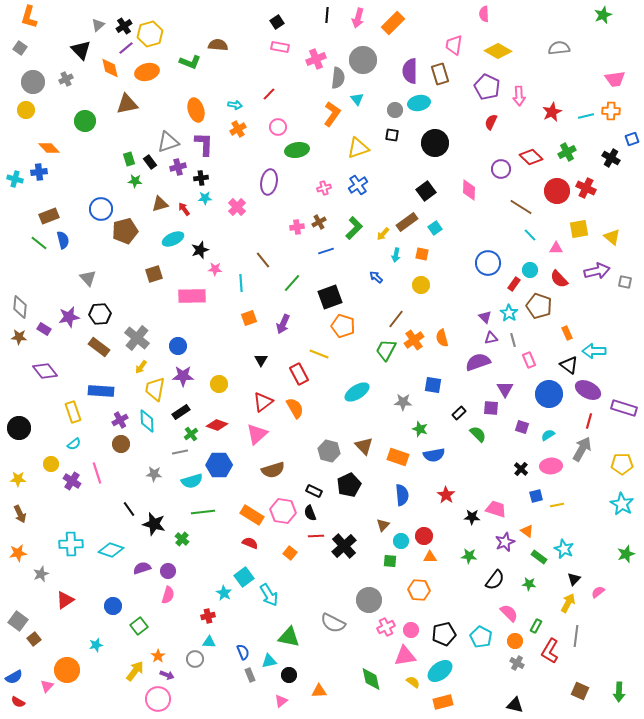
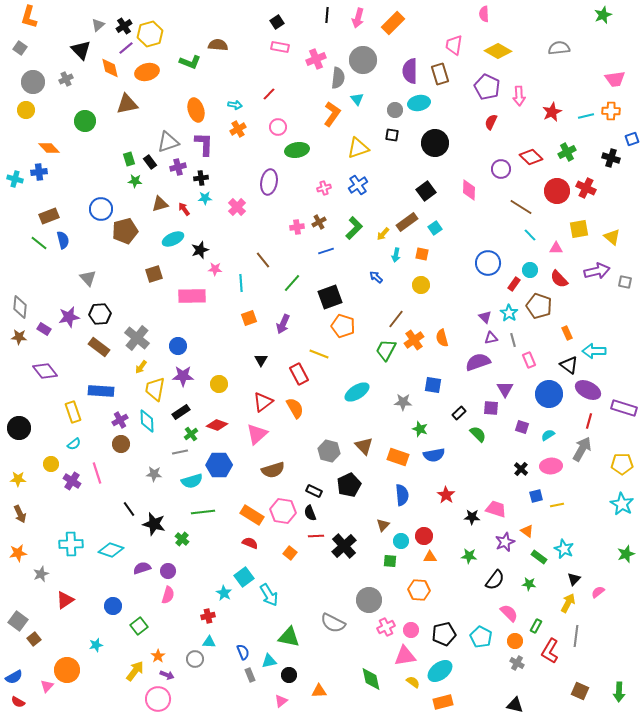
black cross at (611, 158): rotated 12 degrees counterclockwise
